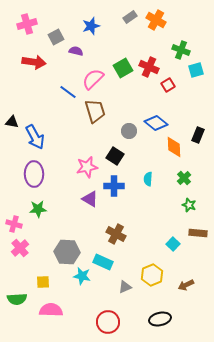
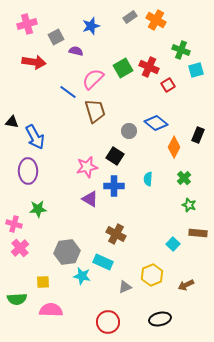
orange diamond at (174, 147): rotated 30 degrees clockwise
purple ellipse at (34, 174): moved 6 px left, 3 px up
gray hexagon at (67, 252): rotated 10 degrees counterclockwise
